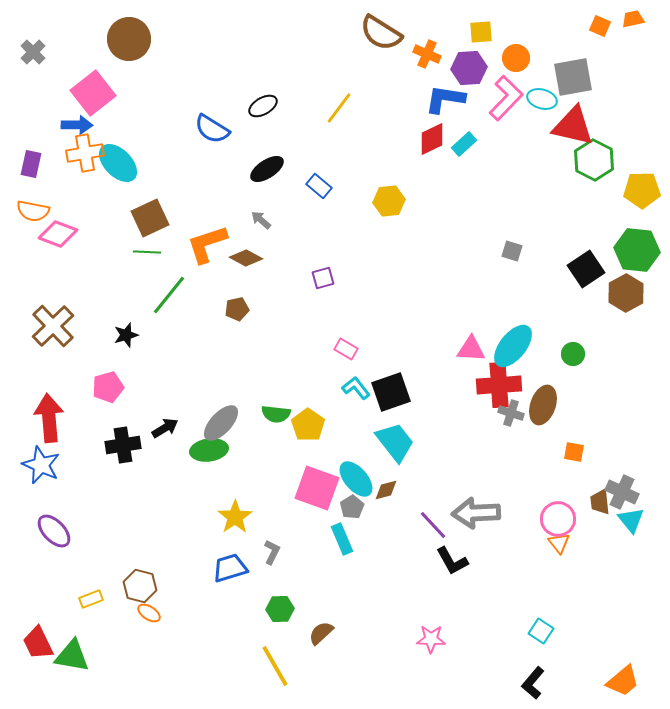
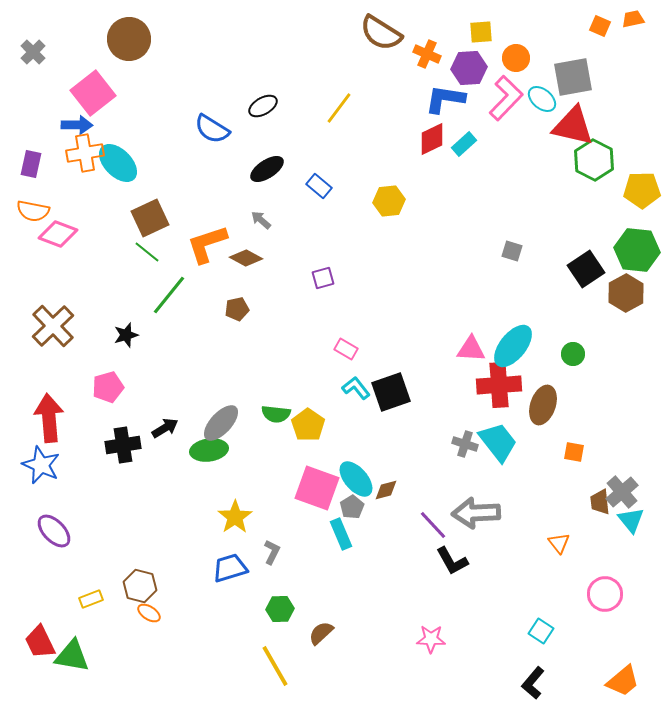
cyan ellipse at (542, 99): rotated 24 degrees clockwise
green line at (147, 252): rotated 36 degrees clockwise
gray cross at (511, 413): moved 46 px left, 31 px down
cyan trapezoid at (395, 442): moved 103 px right
gray cross at (622, 492): rotated 24 degrees clockwise
pink circle at (558, 519): moved 47 px right, 75 px down
cyan rectangle at (342, 539): moved 1 px left, 5 px up
red trapezoid at (38, 643): moved 2 px right, 1 px up
